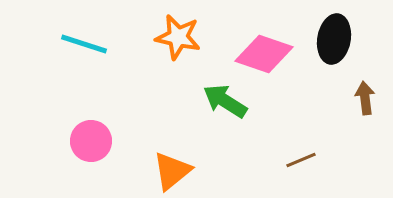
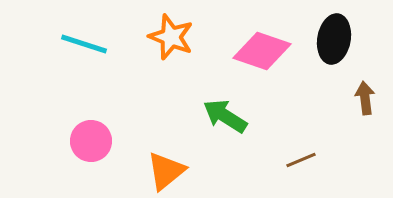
orange star: moved 7 px left; rotated 9 degrees clockwise
pink diamond: moved 2 px left, 3 px up
green arrow: moved 15 px down
orange triangle: moved 6 px left
